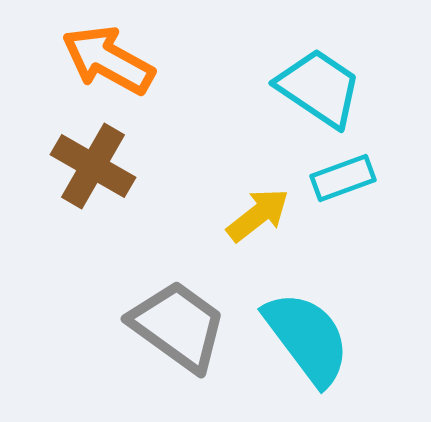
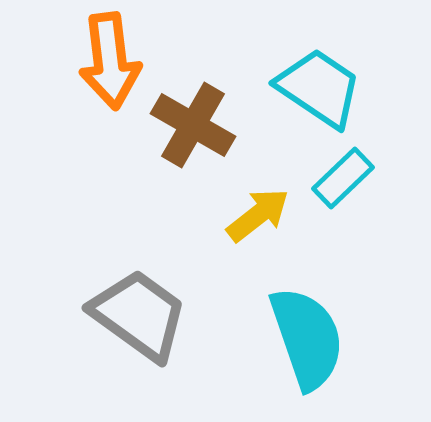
orange arrow: moved 2 px right, 1 px down; rotated 126 degrees counterclockwise
brown cross: moved 100 px right, 41 px up
cyan rectangle: rotated 24 degrees counterclockwise
gray trapezoid: moved 39 px left, 11 px up
cyan semicircle: rotated 18 degrees clockwise
